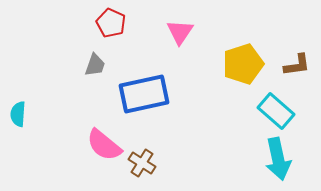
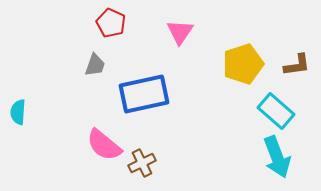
cyan semicircle: moved 2 px up
cyan arrow: moved 1 px left, 2 px up; rotated 9 degrees counterclockwise
brown cross: rotated 32 degrees clockwise
